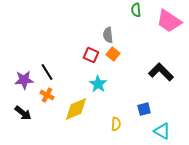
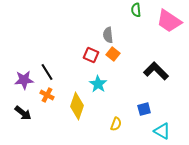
black L-shape: moved 5 px left, 1 px up
yellow diamond: moved 1 px right, 3 px up; rotated 48 degrees counterclockwise
yellow semicircle: rotated 16 degrees clockwise
